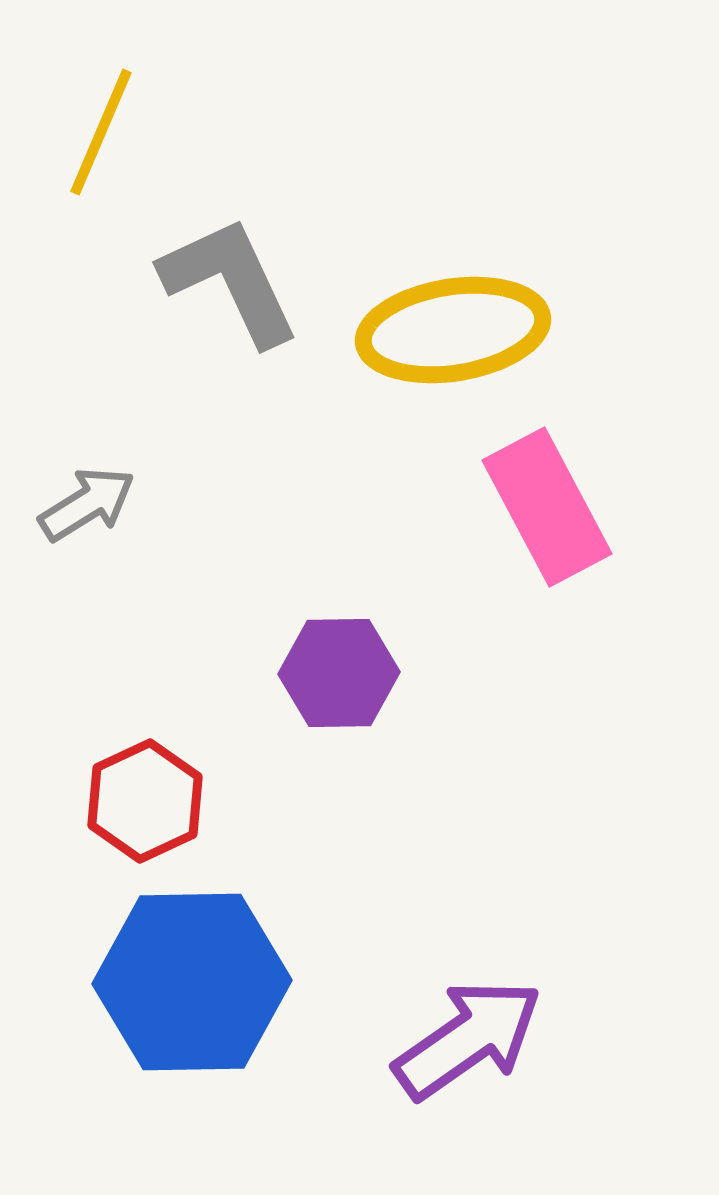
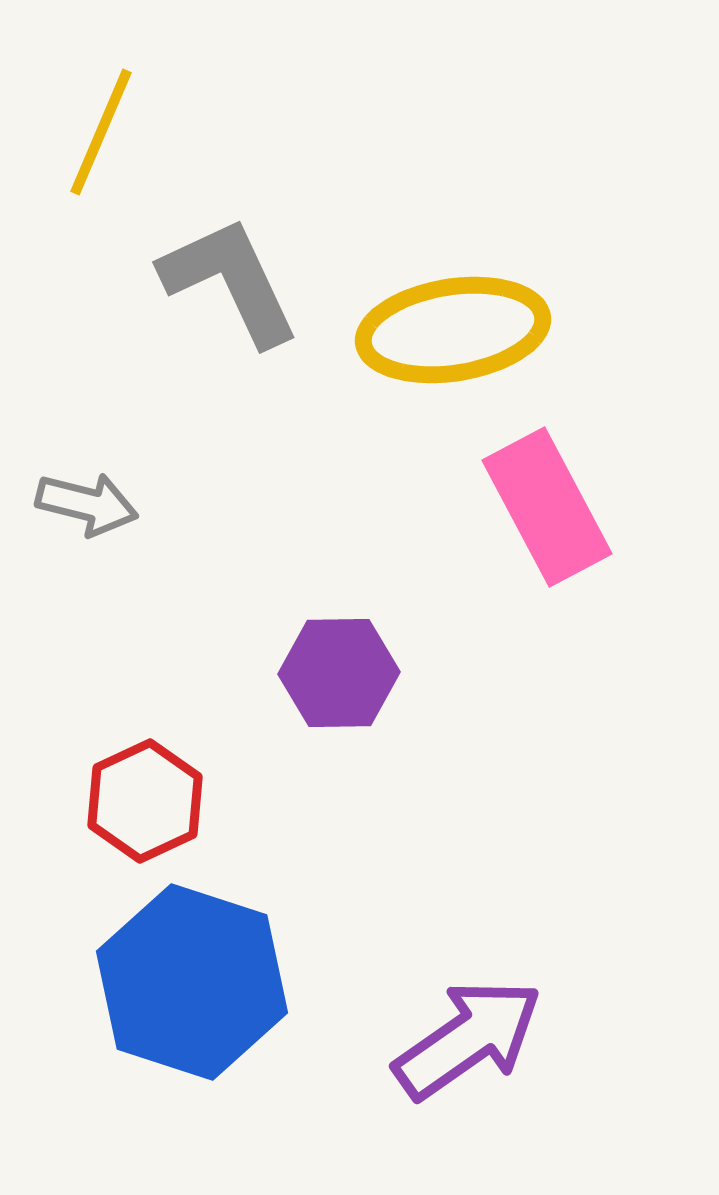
gray arrow: rotated 46 degrees clockwise
blue hexagon: rotated 19 degrees clockwise
